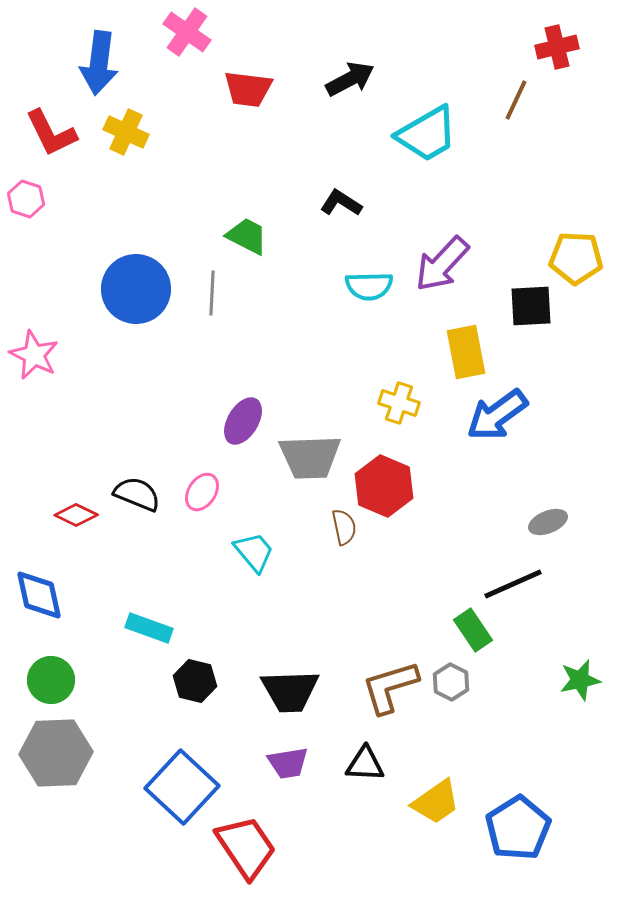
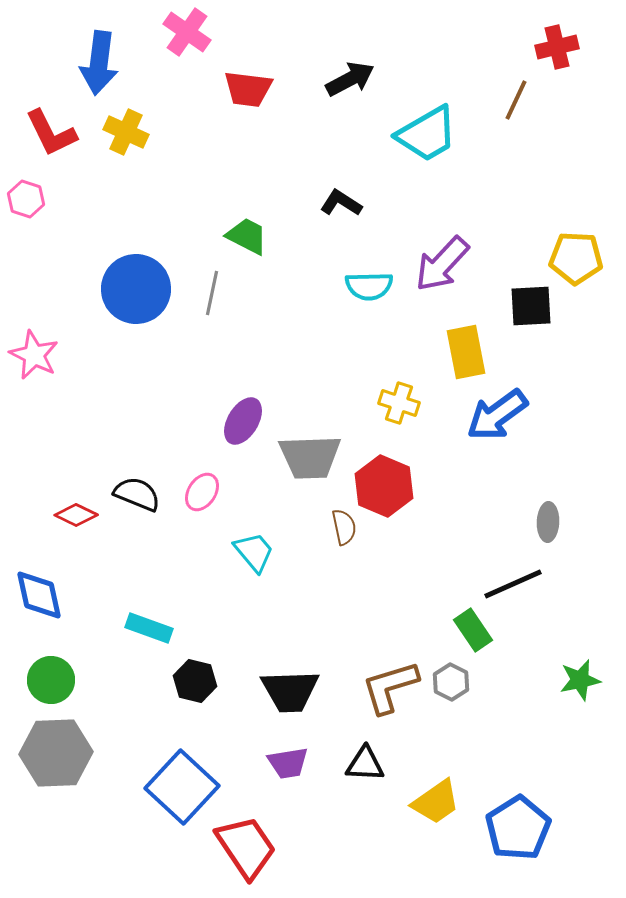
gray line at (212, 293): rotated 9 degrees clockwise
gray ellipse at (548, 522): rotated 66 degrees counterclockwise
